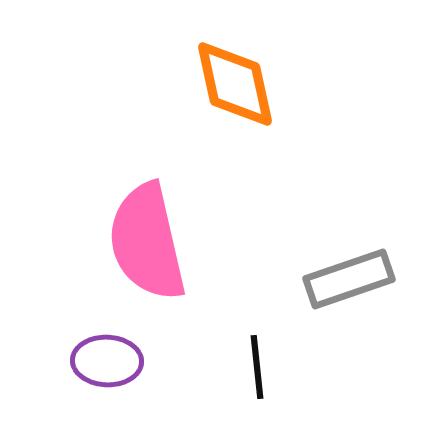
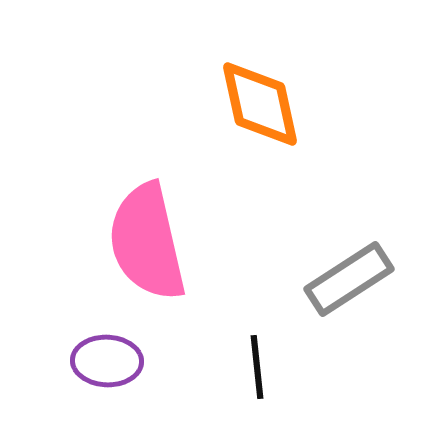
orange diamond: moved 25 px right, 20 px down
gray rectangle: rotated 14 degrees counterclockwise
